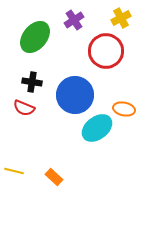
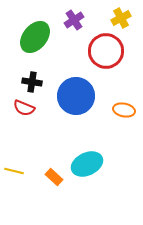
blue circle: moved 1 px right, 1 px down
orange ellipse: moved 1 px down
cyan ellipse: moved 10 px left, 36 px down; rotated 12 degrees clockwise
